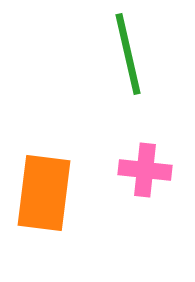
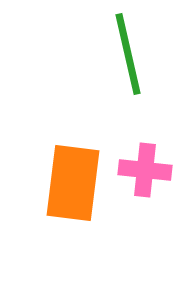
orange rectangle: moved 29 px right, 10 px up
